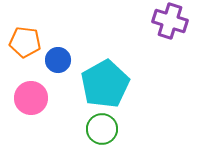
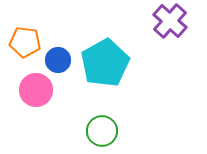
purple cross: rotated 24 degrees clockwise
cyan pentagon: moved 21 px up
pink circle: moved 5 px right, 8 px up
green circle: moved 2 px down
